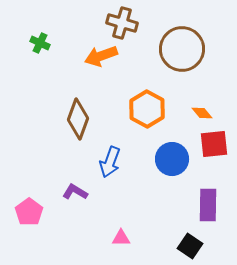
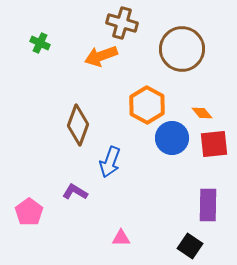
orange hexagon: moved 4 px up
brown diamond: moved 6 px down
blue circle: moved 21 px up
